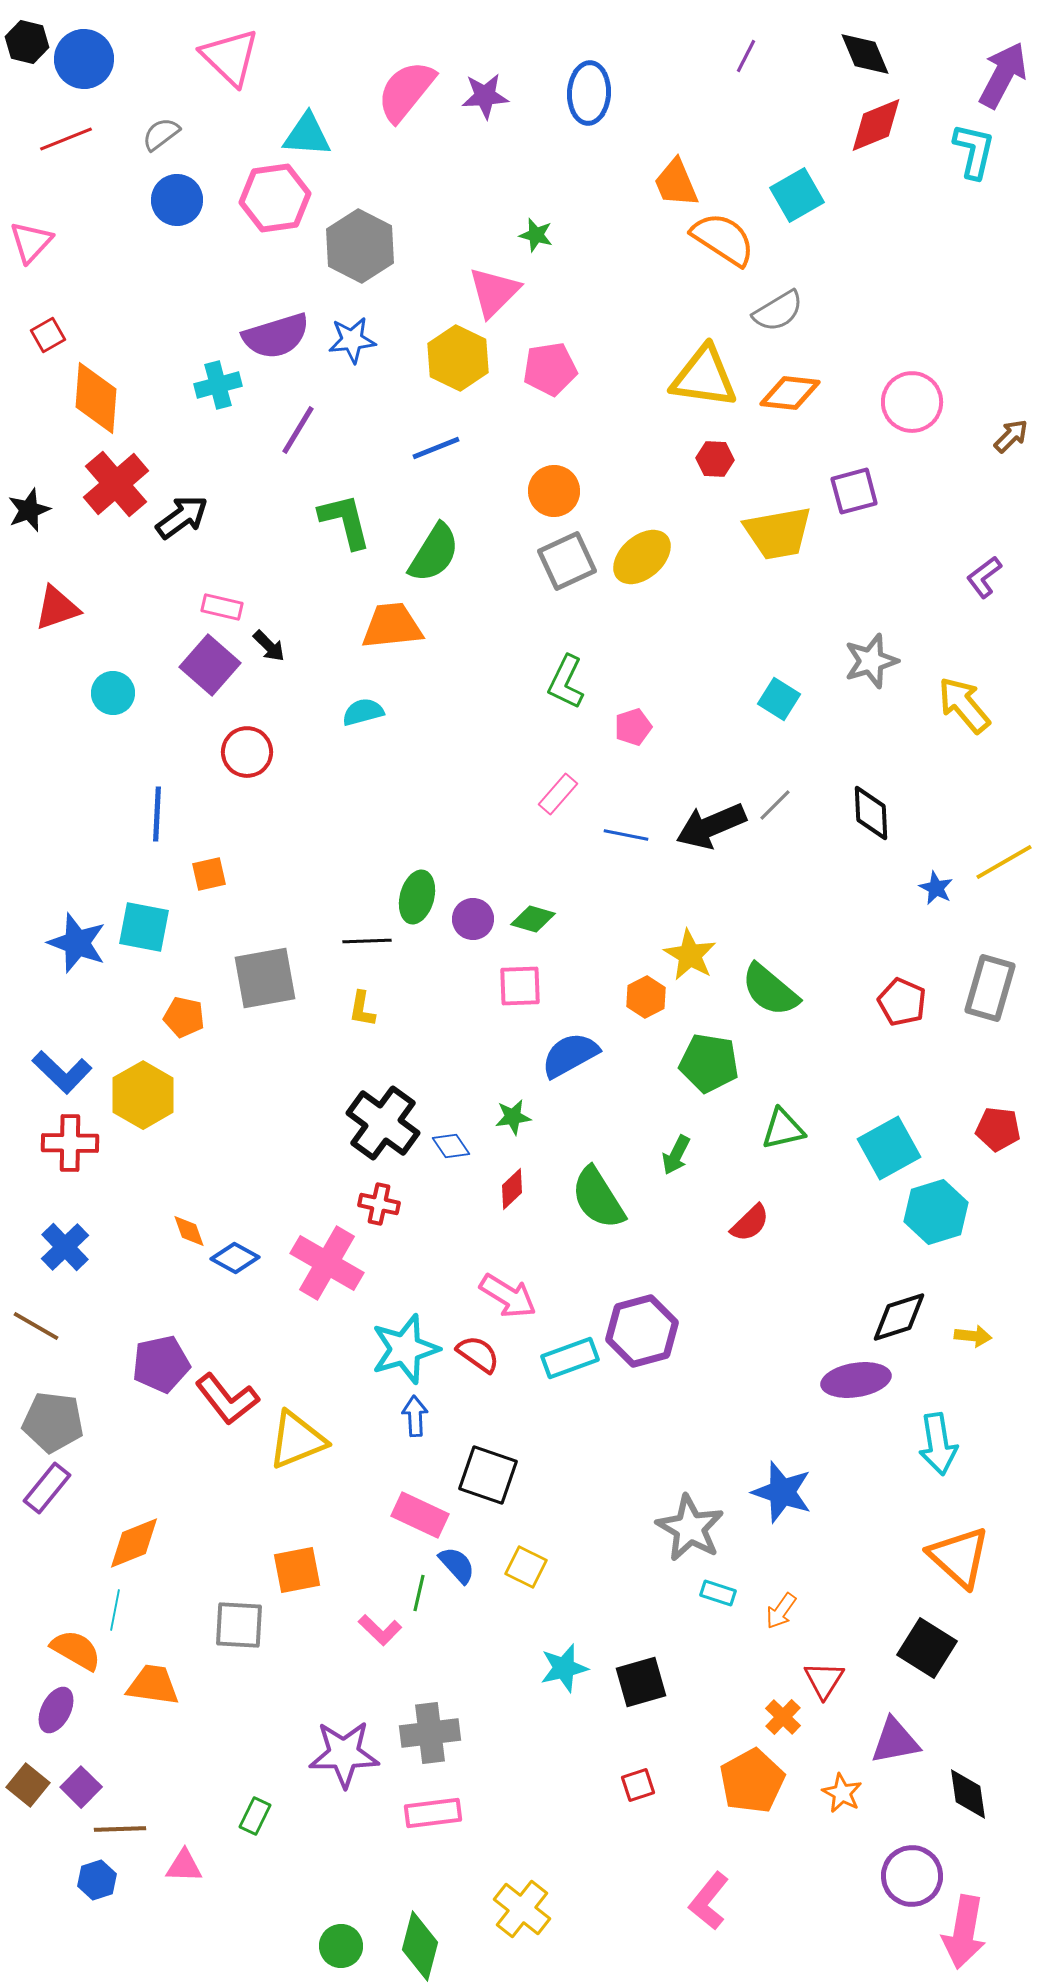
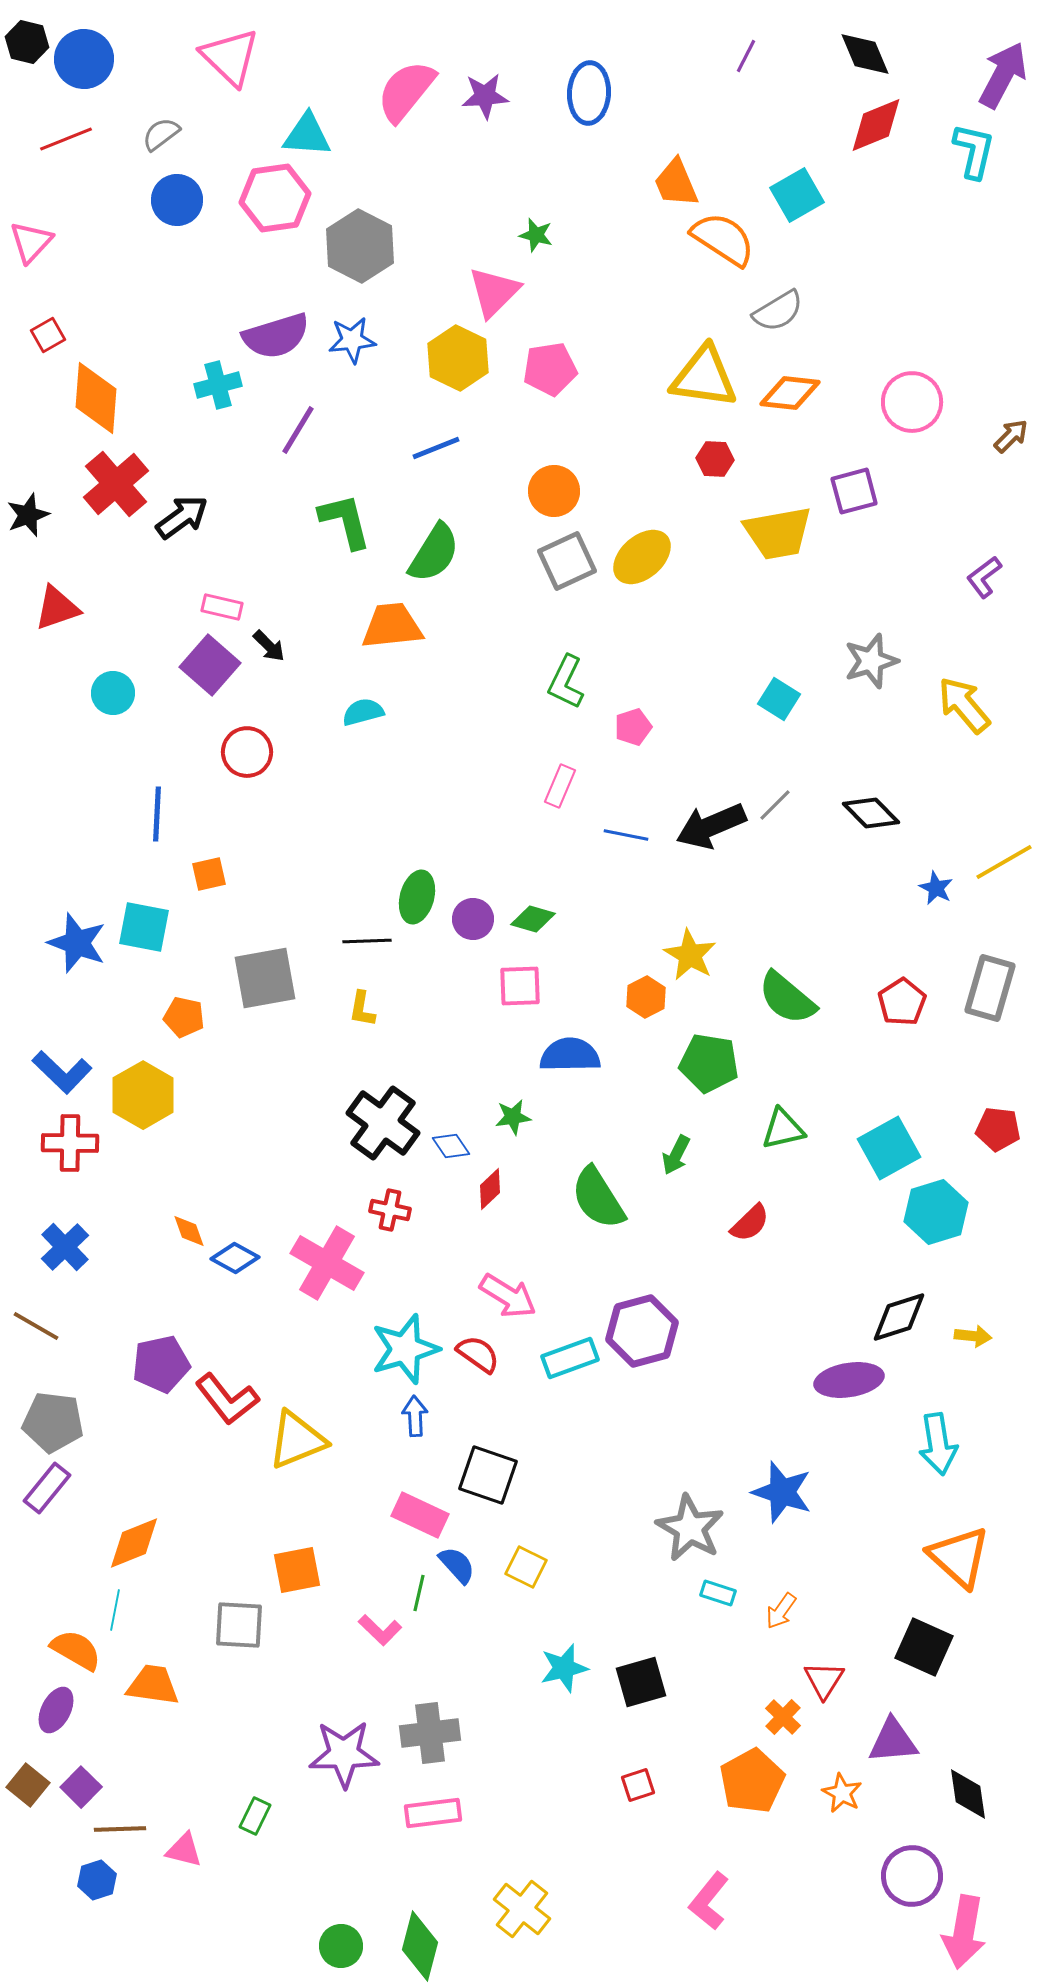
black star at (29, 510): moved 1 px left, 5 px down
pink rectangle at (558, 794): moved 2 px right, 8 px up; rotated 18 degrees counterclockwise
black diamond at (871, 813): rotated 42 degrees counterclockwise
green semicircle at (770, 990): moved 17 px right, 8 px down
red pentagon at (902, 1002): rotated 15 degrees clockwise
blue semicircle at (570, 1055): rotated 28 degrees clockwise
red diamond at (512, 1189): moved 22 px left
red cross at (379, 1204): moved 11 px right, 6 px down
purple ellipse at (856, 1380): moved 7 px left
black square at (927, 1648): moved 3 px left, 1 px up; rotated 8 degrees counterclockwise
purple triangle at (895, 1741): moved 2 px left; rotated 6 degrees clockwise
pink triangle at (184, 1866): moved 16 px up; rotated 12 degrees clockwise
